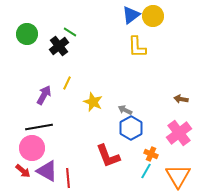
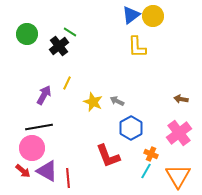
gray arrow: moved 8 px left, 9 px up
